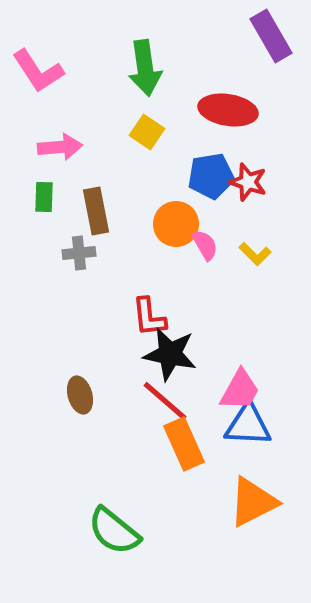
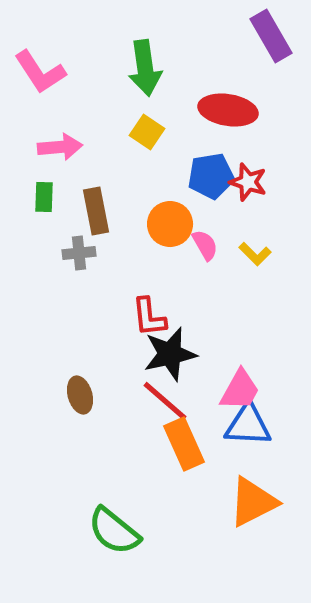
pink L-shape: moved 2 px right, 1 px down
orange circle: moved 6 px left
black star: rotated 24 degrees counterclockwise
